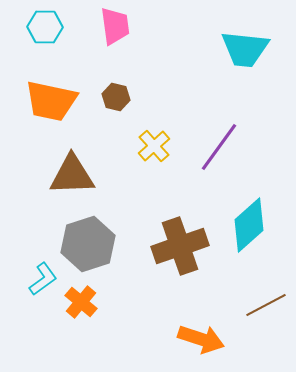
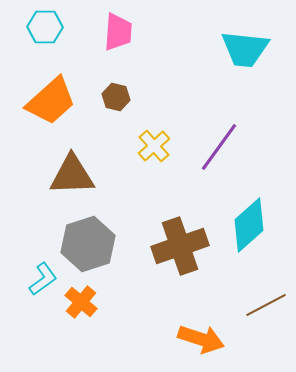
pink trapezoid: moved 3 px right, 6 px down; rotated 12 degrees clockwise
orange trapezoid: rotated 54 degrees counterclockwise
